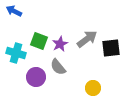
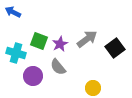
blue arrow: moved 1 px left, 1 px down
black square: moved 4 px right; rotated 30 degrees counterclockwise
purple circle: moved 3 px left, 1 px up
